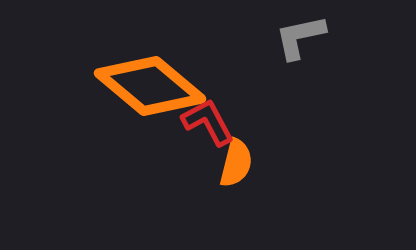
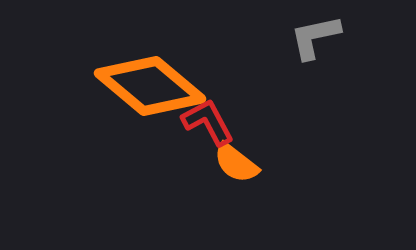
gray L-shape: moved 15 px right
orange semicircle: rotated 114 degrees clockwise
